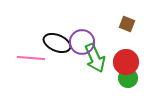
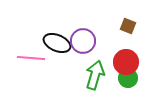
brown square: moved 1 px right, 2 px down
purple circle: moved 1 px right, 1 px up
green arrow: moved 17 px down; rotated 140 degrees counterclockwise
